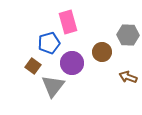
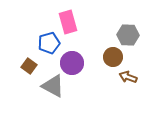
brown circle: moved 11 px right, 5 px down
brown square: moved 4 px left
gray triangle: rotated 40 degrees counterclockwise
